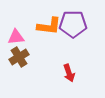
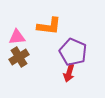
purple pentagon: moved 28 px down; rotated 24 degrees clockwise
pink triangle: moved 1 px right
red arrow: rotated 36 degrees clockwise
